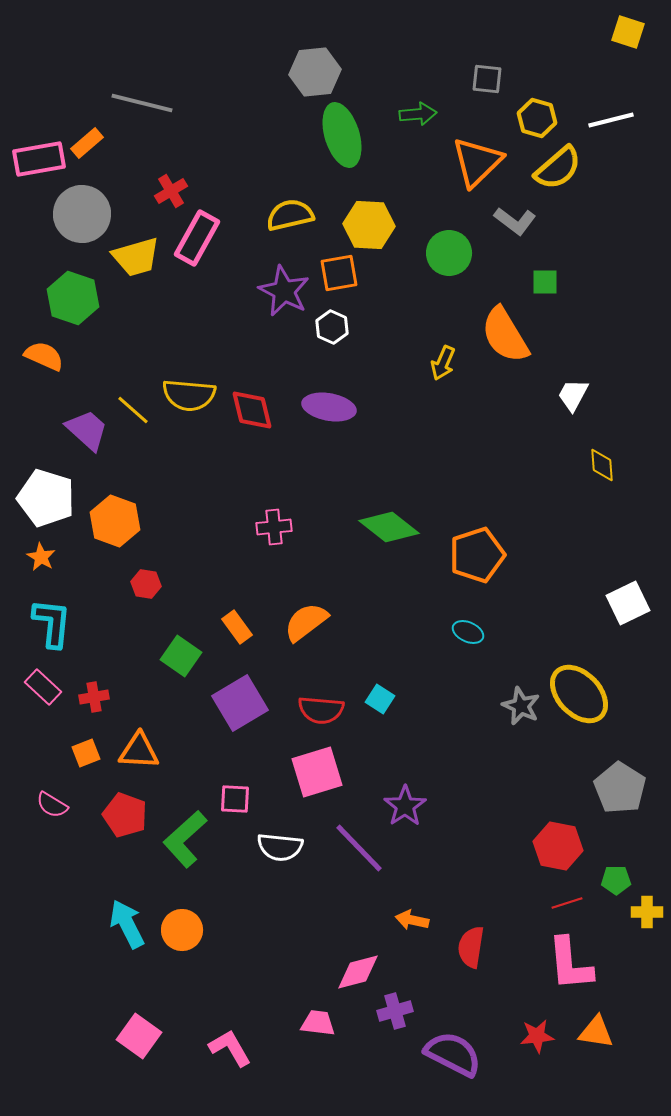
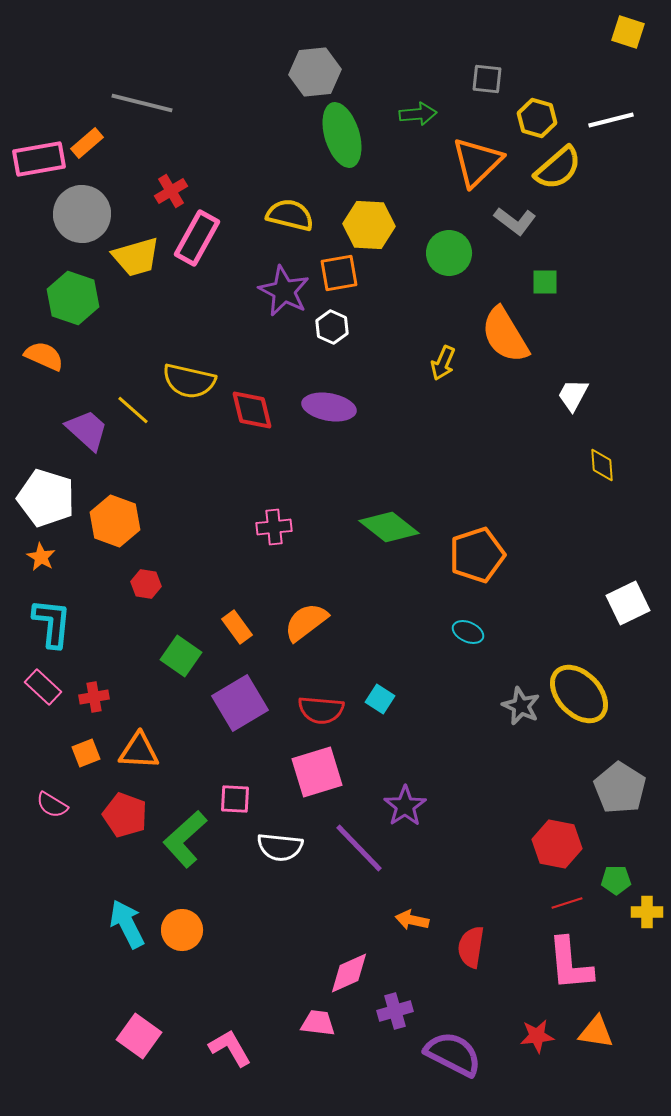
yellow semicircle at (290, 215): rotated 27 degrees clockwise
yellow semicircle at (189, 395): moved 14 px up; rotated 8 degrees clockwise
red hexagon at (558, 846): moved 1 px left, 2 px up
pink diamond at (358, 972): moved 9 px left, 1 px down; rotated 9 degrees counterclockwise
